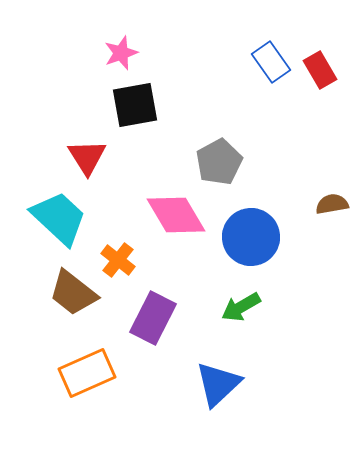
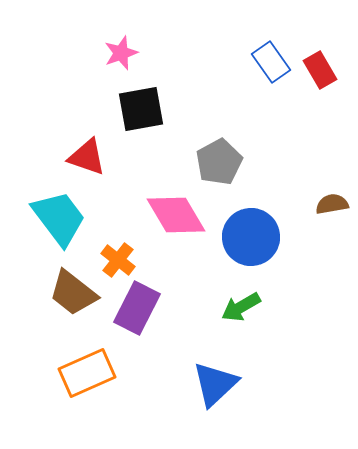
black square: moved 6 px right, 4 px down
red triangle: rotated 39 degrees counterclockwise
cyan trapezoid: rotated 10 degrees clockwise
purple rectangle: moved 16 px left, 10 px up
blue triangle: moved 3 px left
